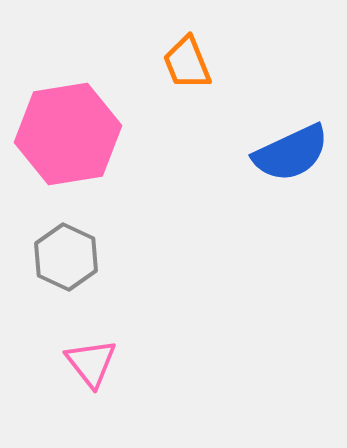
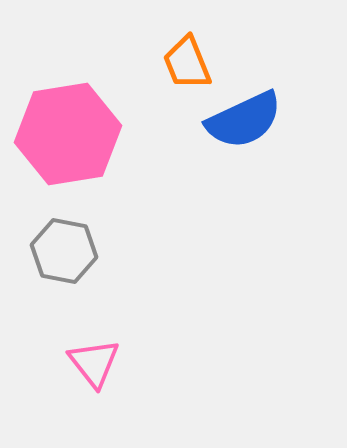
blue semicircle: moved 47 px left, 33 px up
gray hexagon: moved 2 px left, 6 px up; rotated 14 degrees counterclockwise
pink triangle: moved 3 px right
